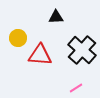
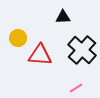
black triangle: moved 7 px right
